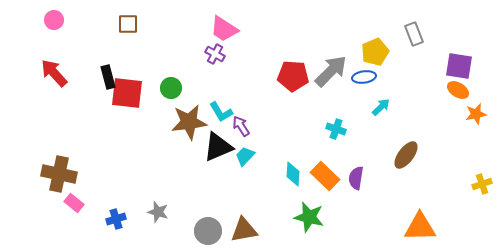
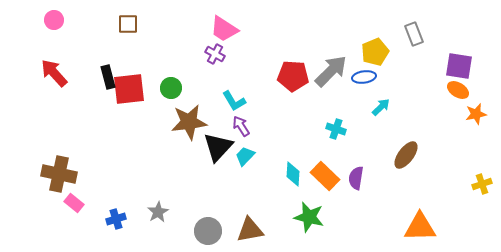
red square: moved 2 px right, 4 px up; rotated 12 degrees counterclockwise
cyan L-shape: moved 13 px right, 11 px up
black triangle: rotated 24 degrees counterclockwise
gray star: rotated 25 degrees clockwise
brown triangle: moved 6 px right
